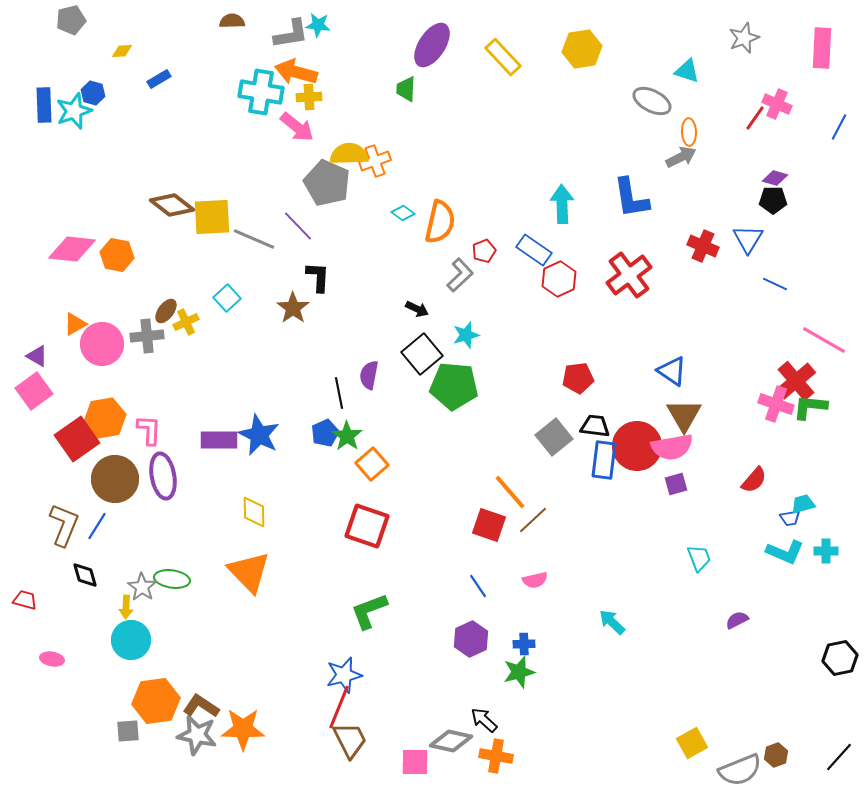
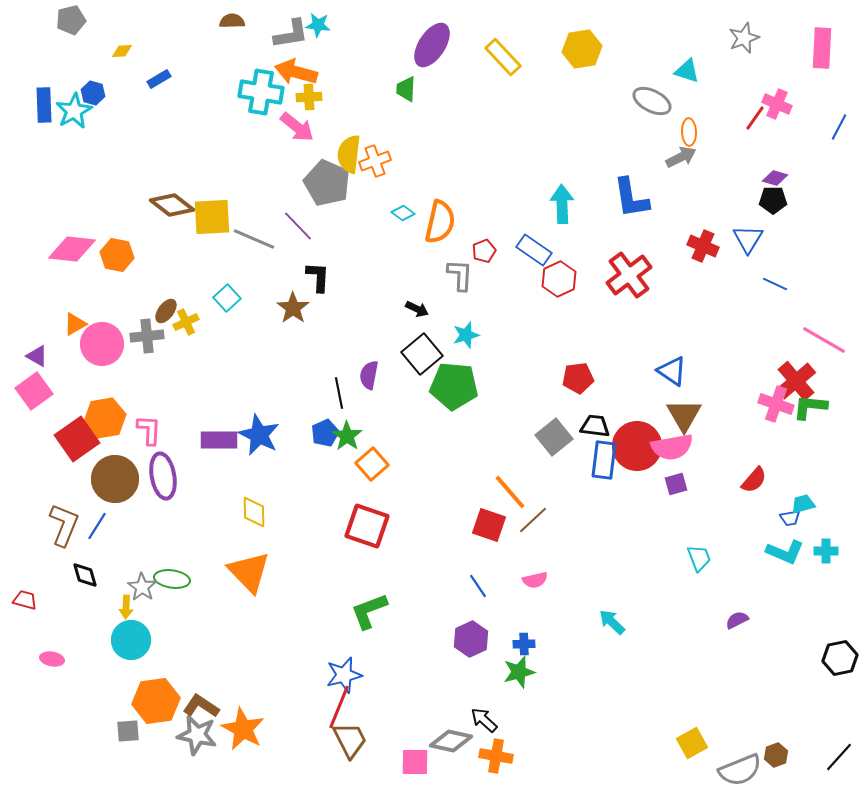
cyan star at (74, 111): rotated 9 degrees counterclockwise
yellow semicircle at (349, 154): rotated 81 degrees counterclockwise
gray L-shape at (460, 275): rotated 44 degrees counterclockwise
orange star at (243, 729): rotated 27 degrees clockwise
